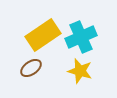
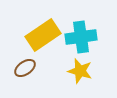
cyan cross: rotated 16 degrees clockwise
brown ellipse: moved 6 px left
